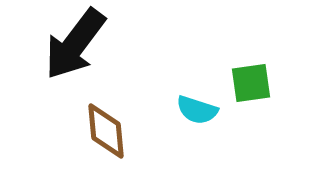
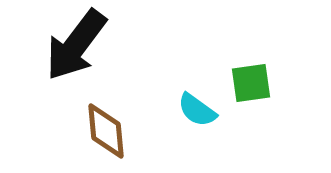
black arrow: moved 1 px right, 1 px down
cyan semicircle: rotated 18 degrees clockwise
